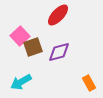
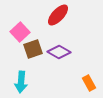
pink square: moved 4 px up
brown square: moved 2 px down
purple diamond: rotated 45 degrees clockwise
cyan arrow: rotated 55 degrees counterclockwise
